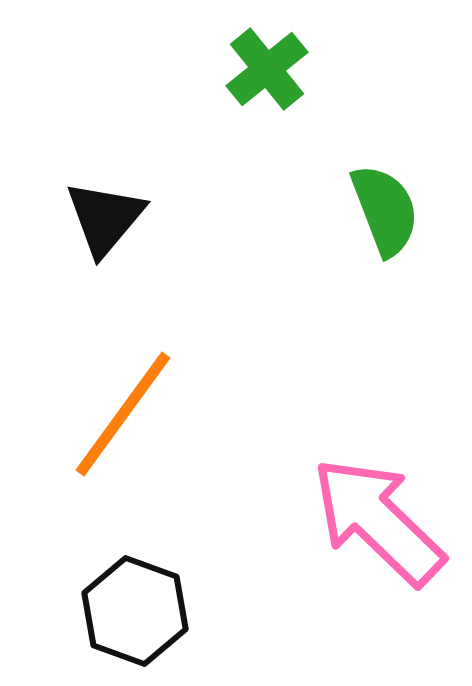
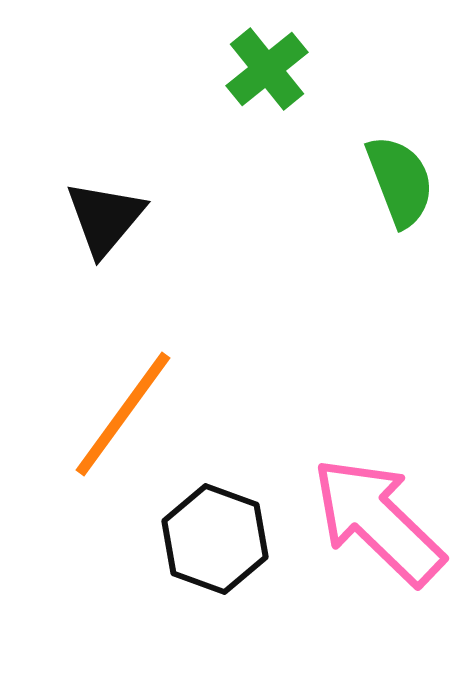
green semicircle: moved 15 px right, 29 px up
black hexagon: moved 80 px right, 72 px up
